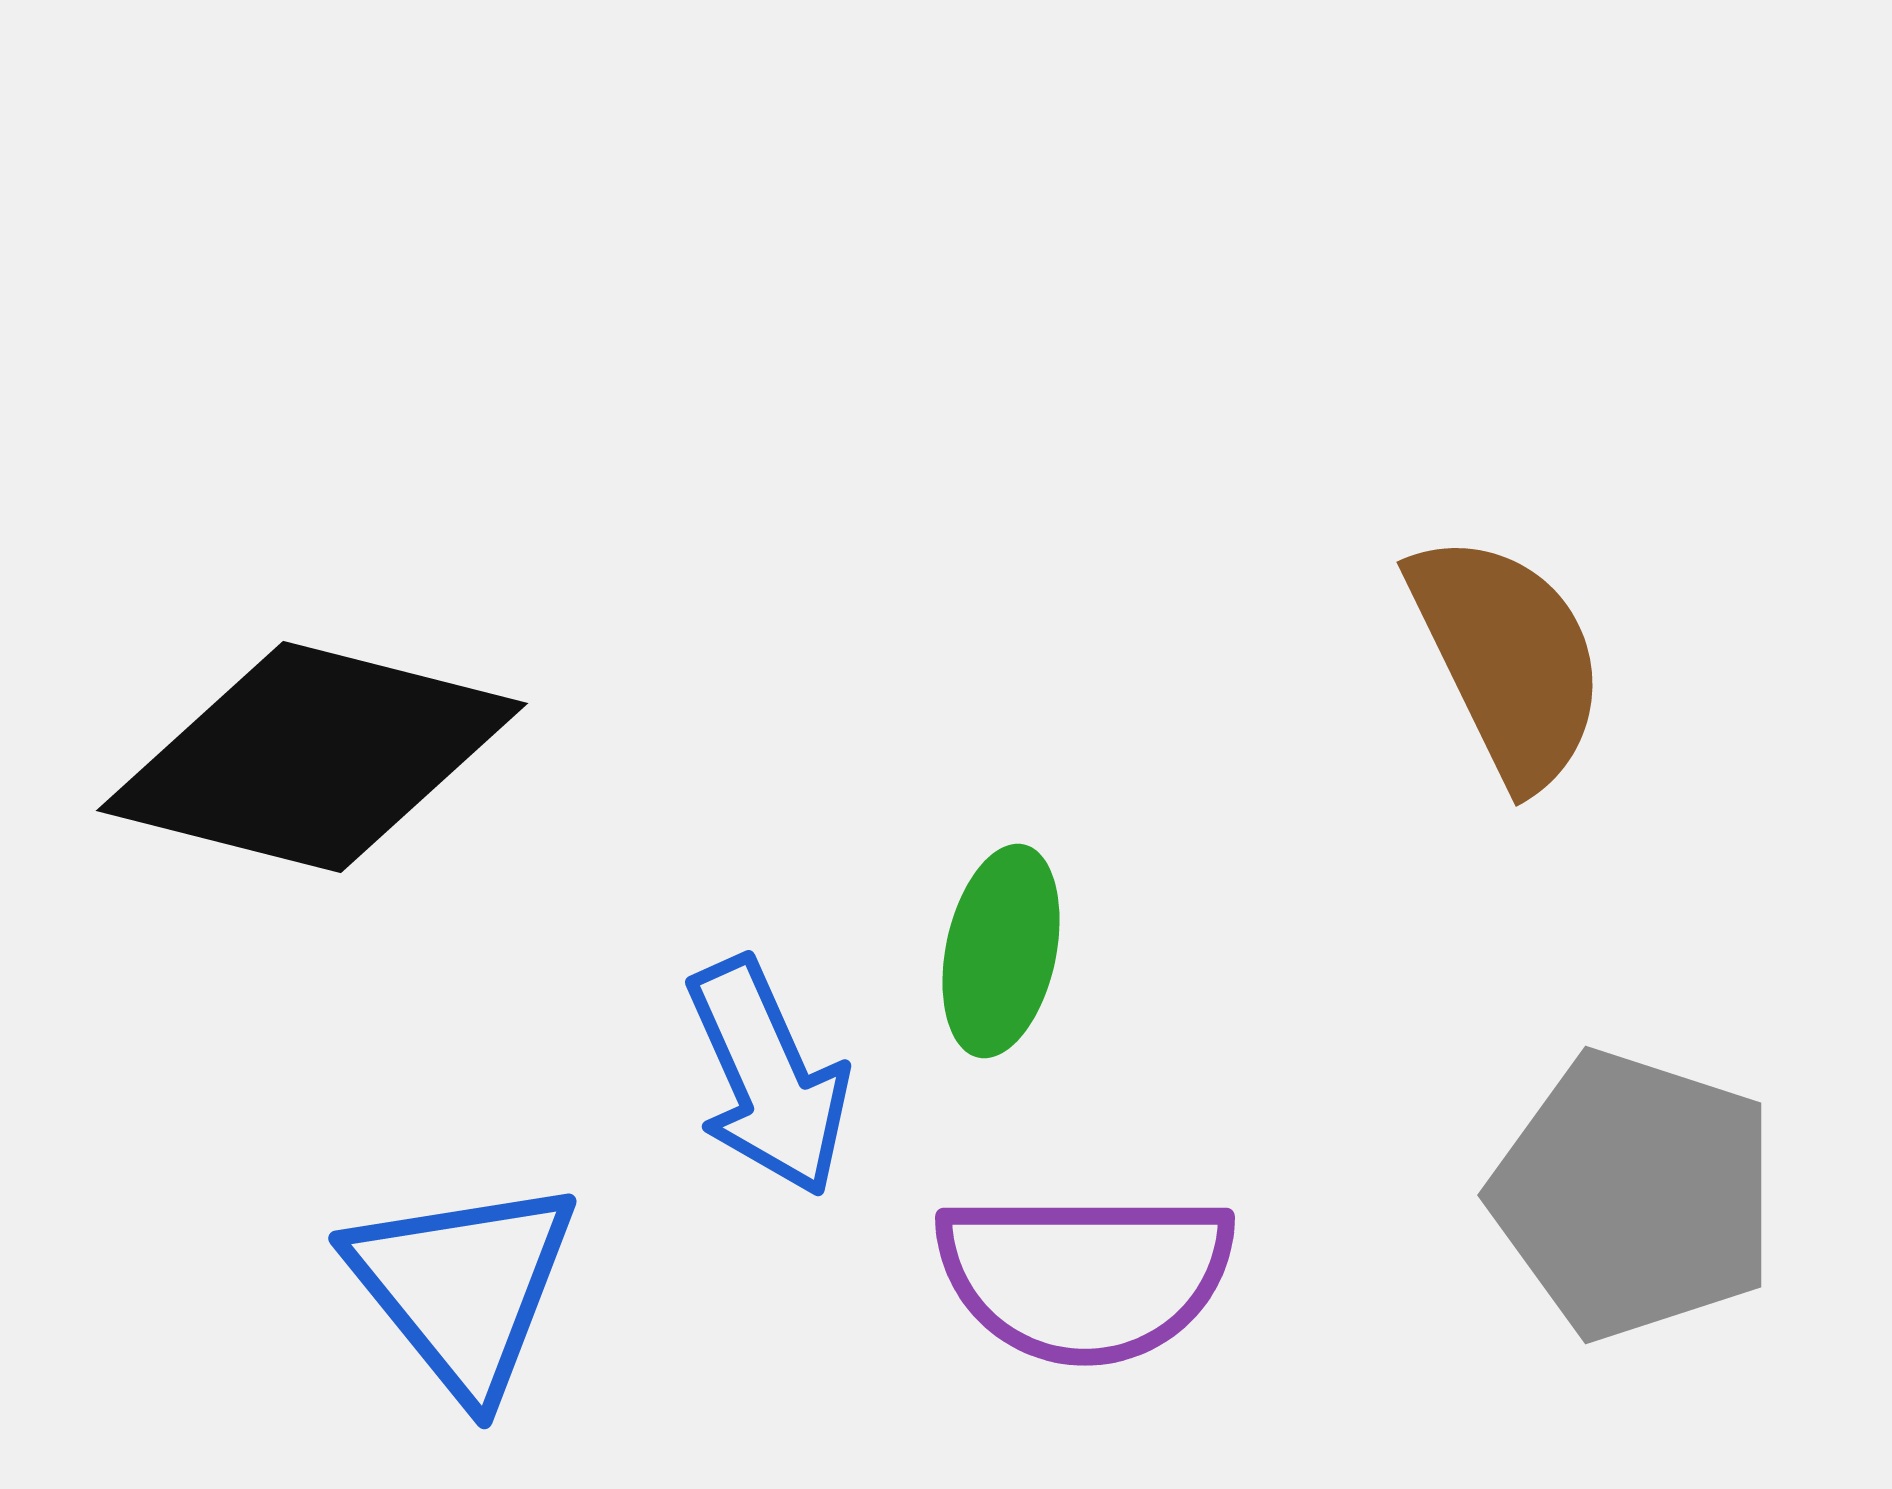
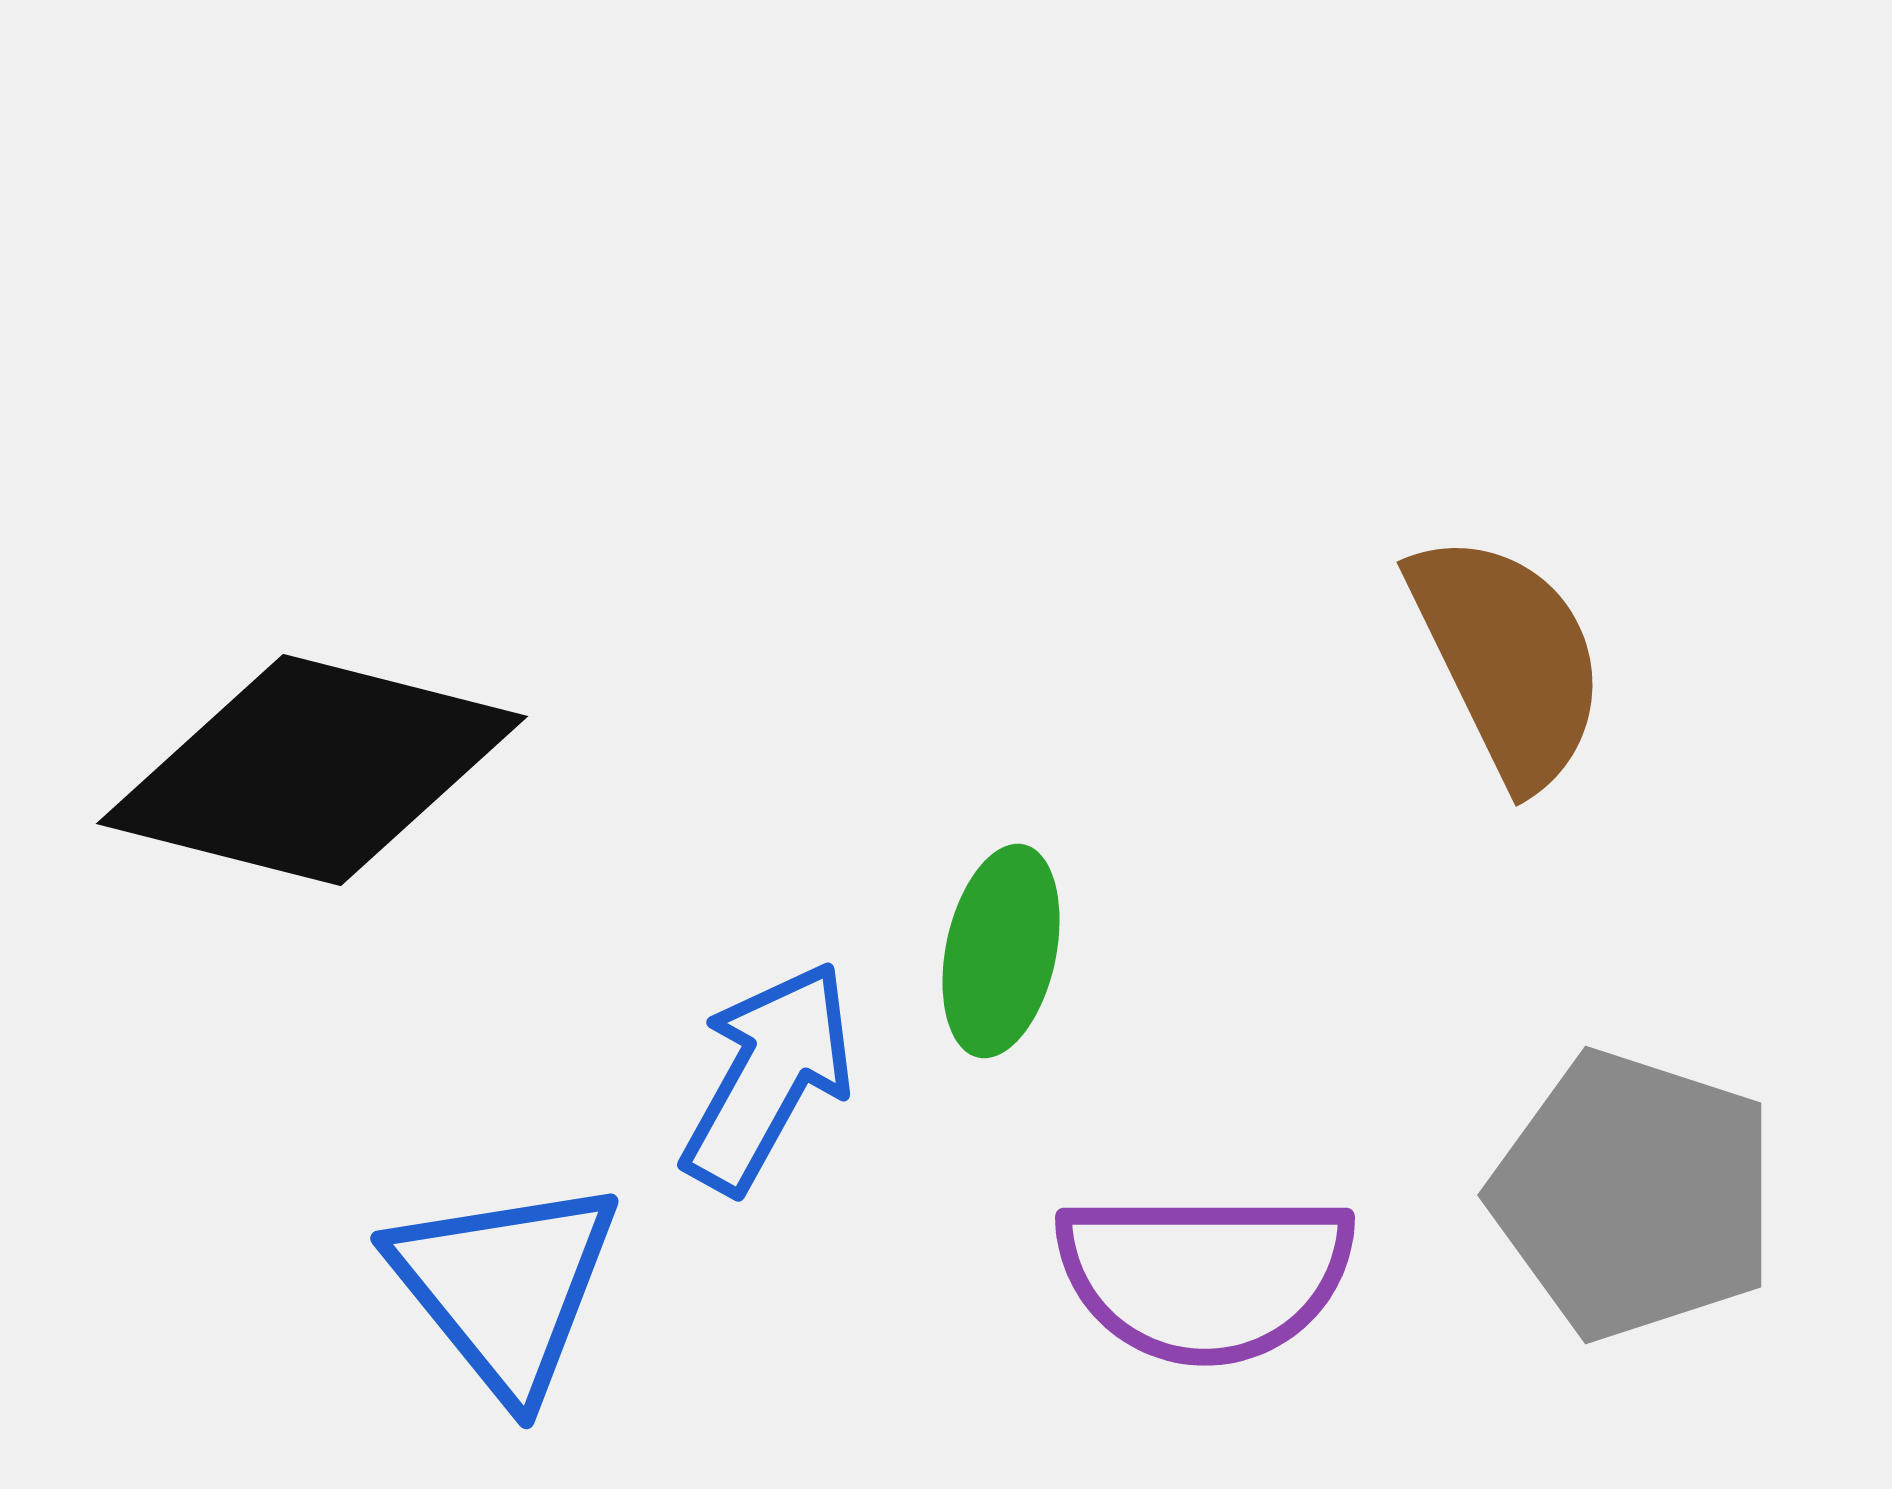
black diamond: moved 13 px down
blue arrow: rotated 127 degrees counterclockwise
purple semicircle: moved 120 px right
blue triangle: moved 42 px right
